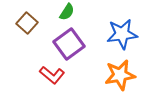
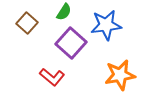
green semicircle: moved 3 px left
blue star: moved 16 px left, 9 px up
purple square: moved 2 px right, 1 px up; rotated 12 degrees counterclockwise
red L-shape: moved 2 px down
